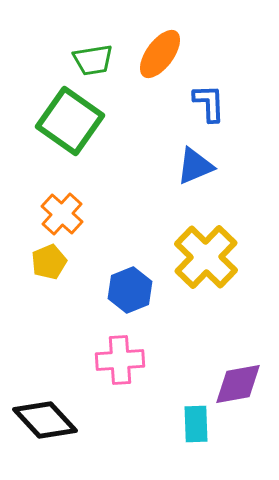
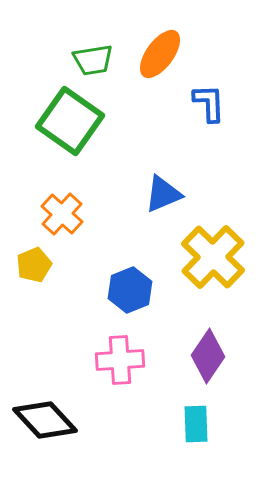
blue triangle: moved 32 px left, 28 px down
yellow cross: moved 7 px right
yellow pentagon: moved 15 px left, 3 px down
purple diamond: moved 30 px left, 28 px up; rotated 46 degrees counterclockwise
